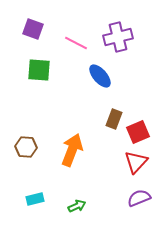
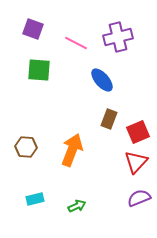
blue ellipse: moved 2 px right, 4 px down
brown rectangle: moved 5 px left
